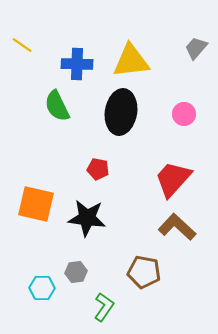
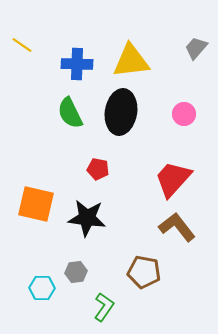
green semicircle: moved 13 px right, 7 px down
brown L-shape: rotated 9 degrees clockwise
